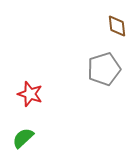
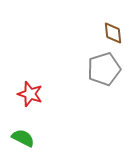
brown diamond: moved 4 px left, 7 px down
green semicircle: rotated 70 degrees clockwise
